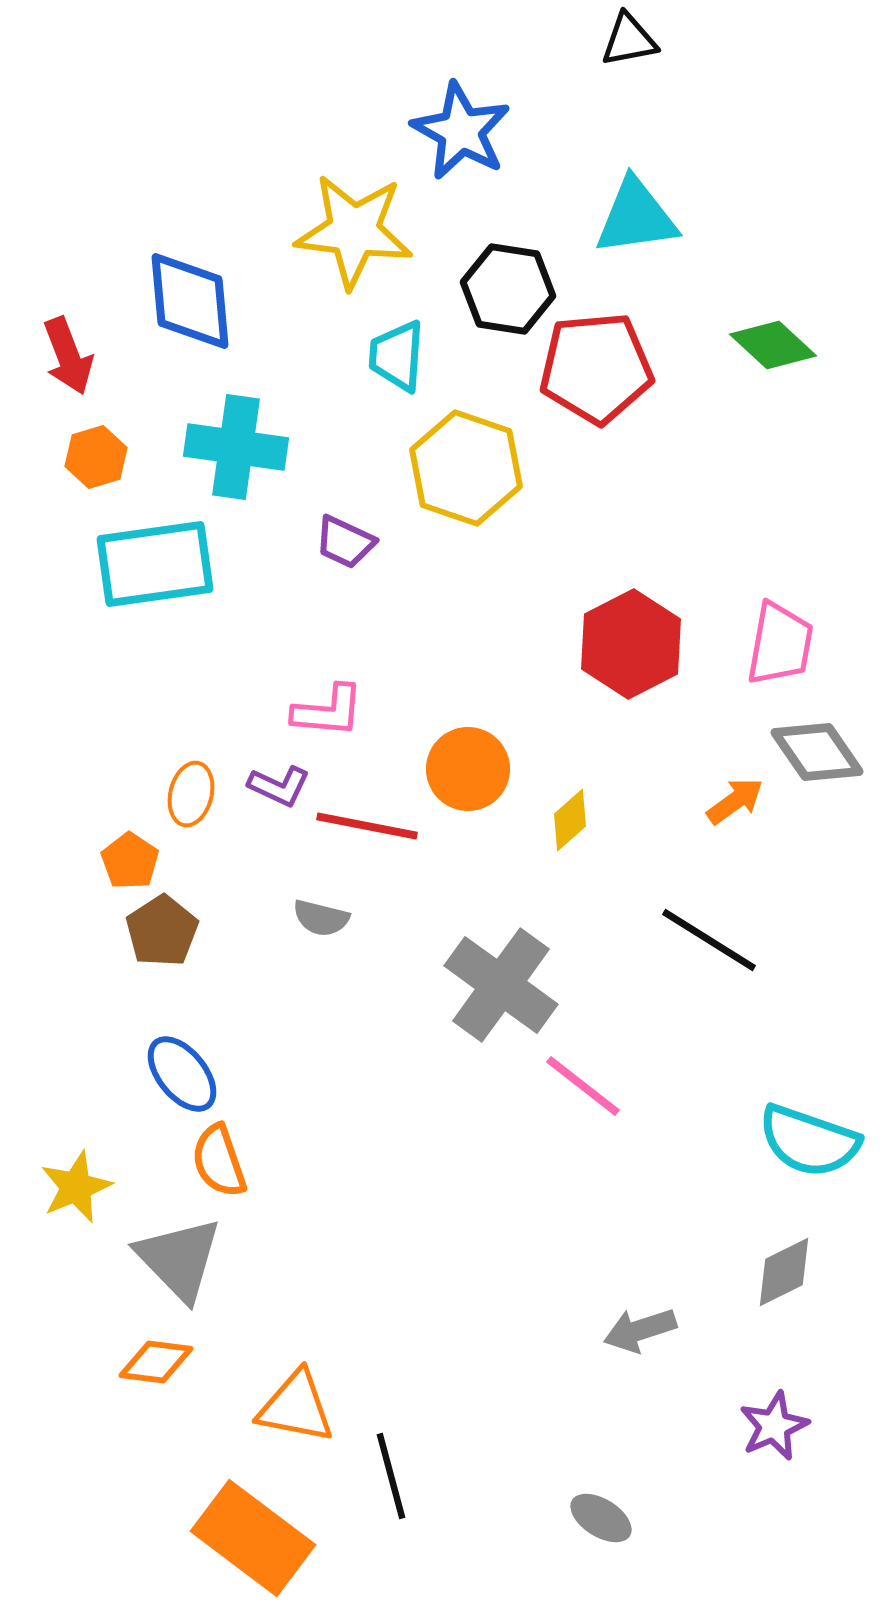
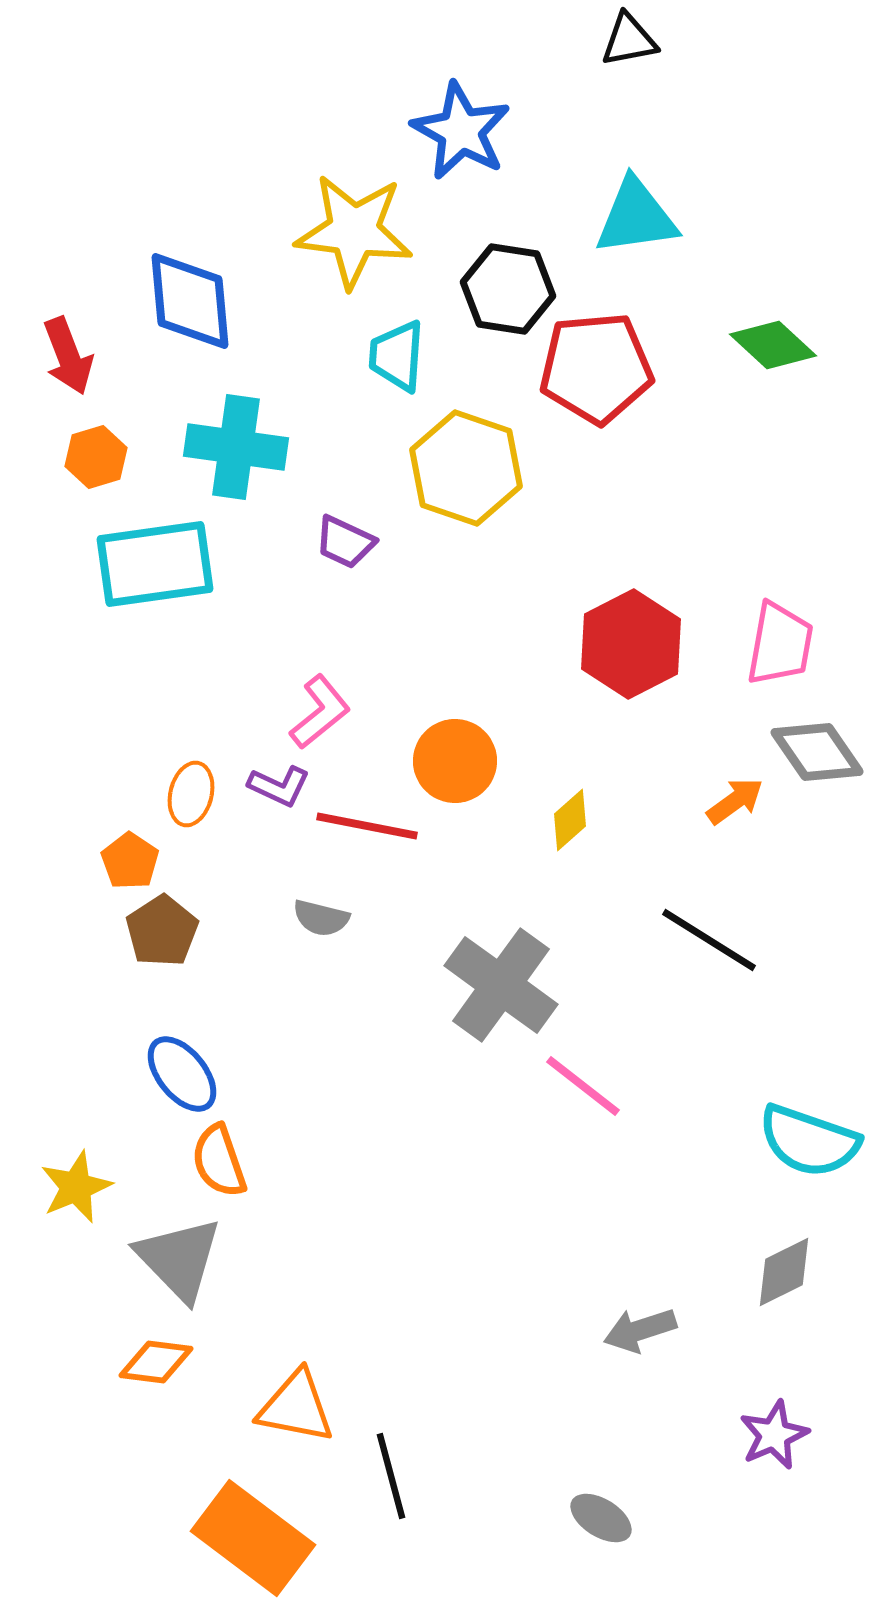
pink L-shape at (328, 711): moved 8 px left, 1 px down; rotated 44 degrees counterclockwise
orange circle at (468, 769): moved 13 px left, 8 px up
purple star at (774, 1426): moved 9 px down
